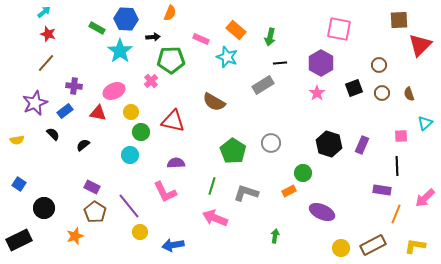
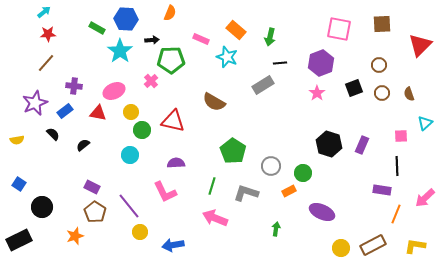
brown square at (399, 20): moved 17 px left, 4 px down
red star at (48, 34): rotated 21 degrees counterclockwise
black arrow at (153, 37): moved 1 px left, 3 px down
purple hexagon at (321, 63): rotated 10 degrees clockwise
green circle at (141, 132): moved 1 px right, 2 px up
gray circle at (271, 143): moved 23 px down
black circle at (44, 208): moved 2 px left, 1 px up
green arrow at (275, 236): moved 1 px right, 7 px up
